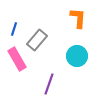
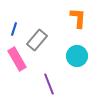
purple line: rotated 40 degrees counterclockwise
